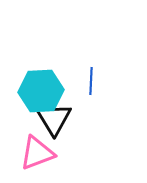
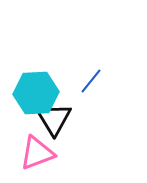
blue line: rotated 36 degrees clockwise
cyan hexagon: moved 5 px left, 2 px down
